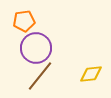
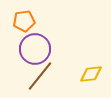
purple circle: moved 1 px left, 1 px down
